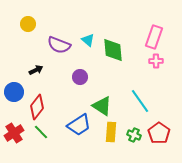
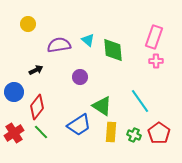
purple semicircle: rotated 150 degrees clockwise
